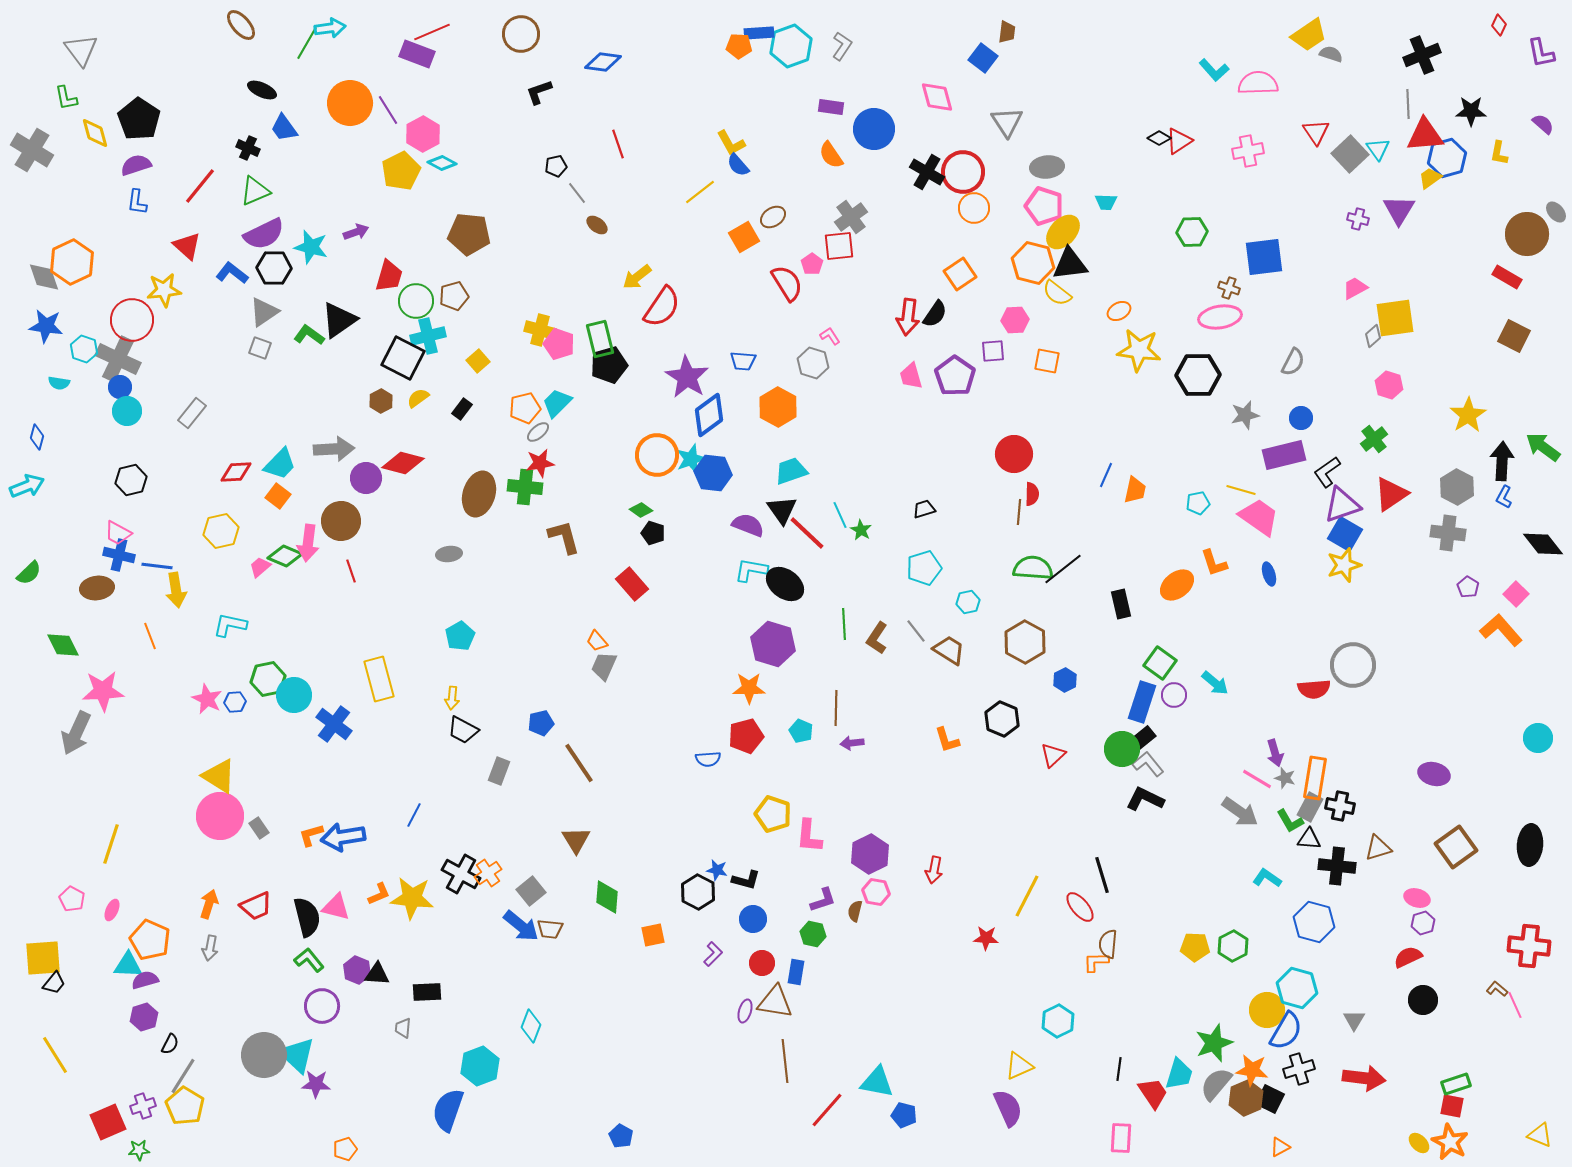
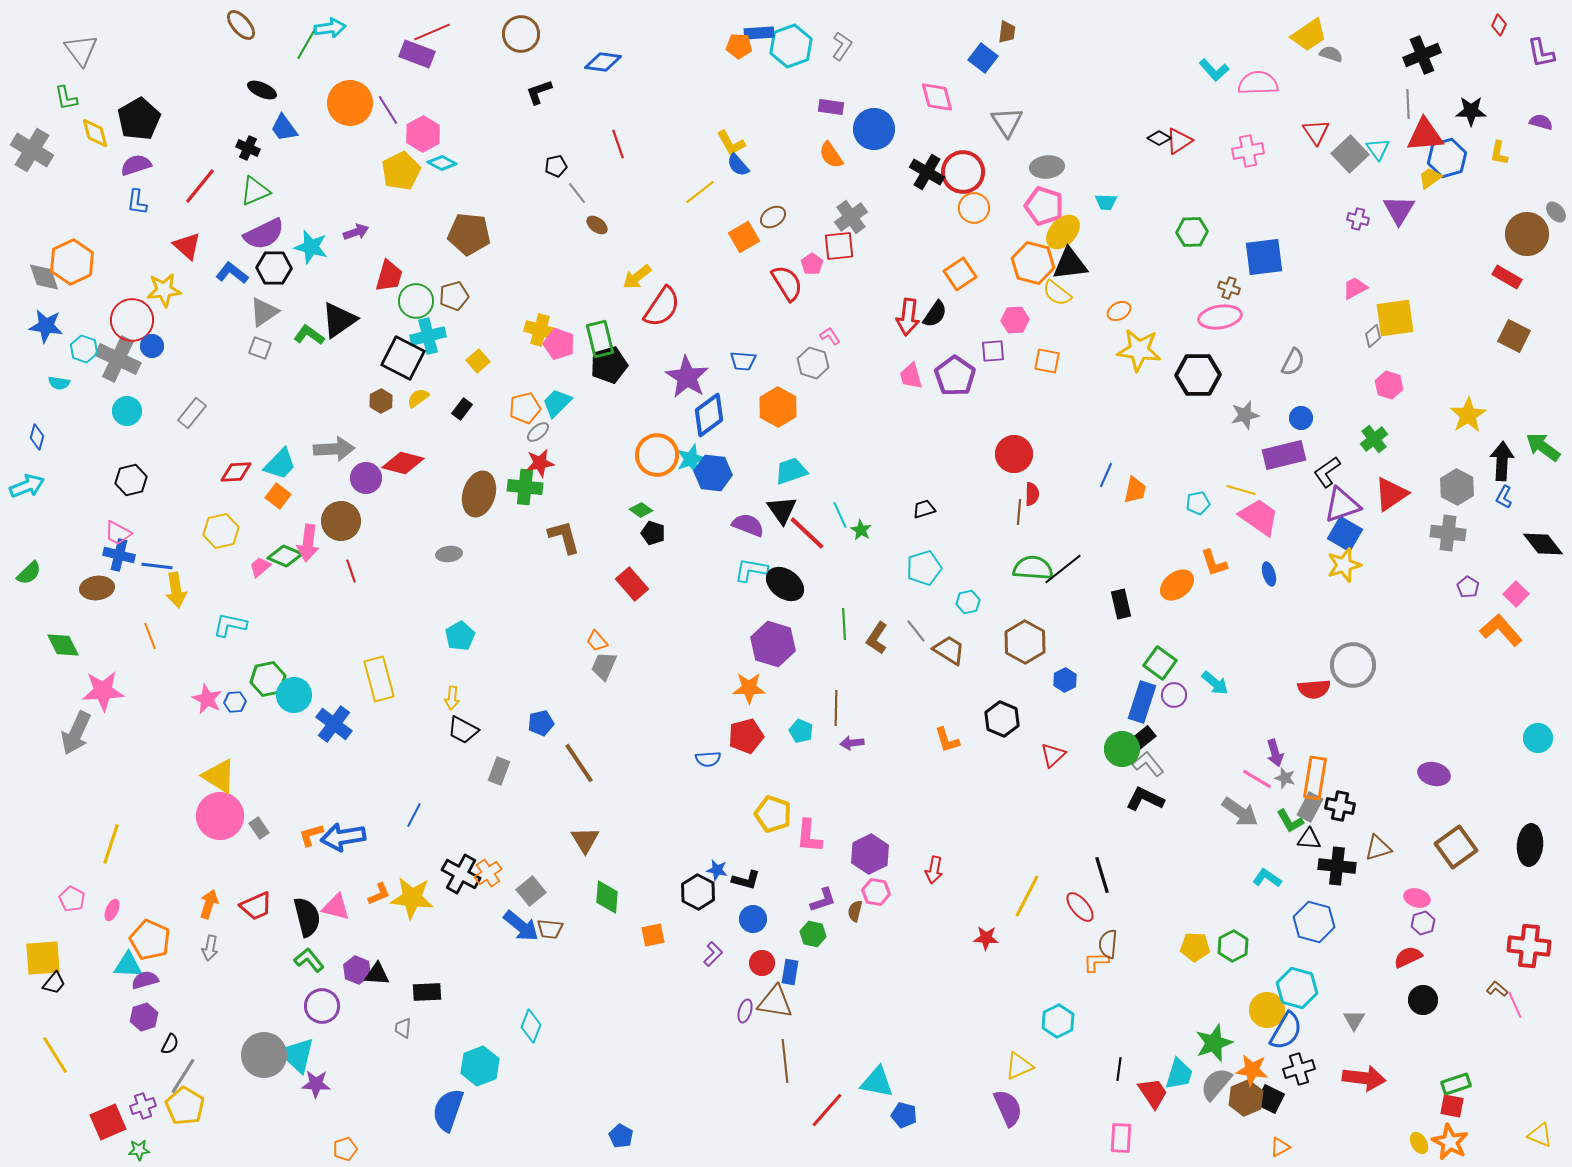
black pentagon at (139, 119): rotated 9 degrees clockwise
purple semicircle at (1543, 124): moved 2 px left, 2 px up; rotated 25 degrees counterclockwise
blue circle at (120, 387): moved 32 px right, 41 px up
brown triangle at (576, 840): moved 9 px right
blue rectangle at (796, 972): moved 6 px left
yellow ellipse at (1419, 1143): rotated 15 degrees clockwise
